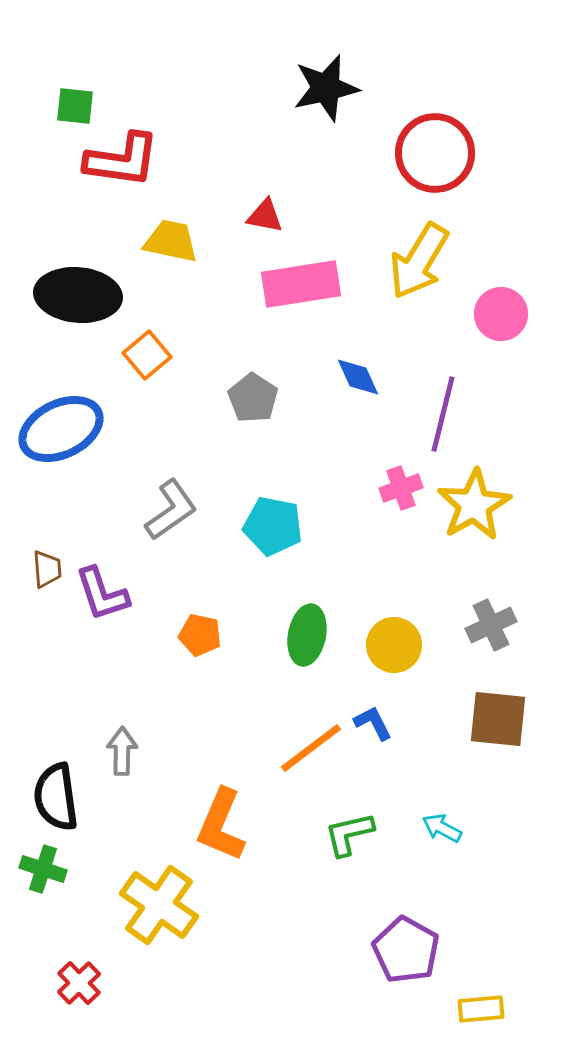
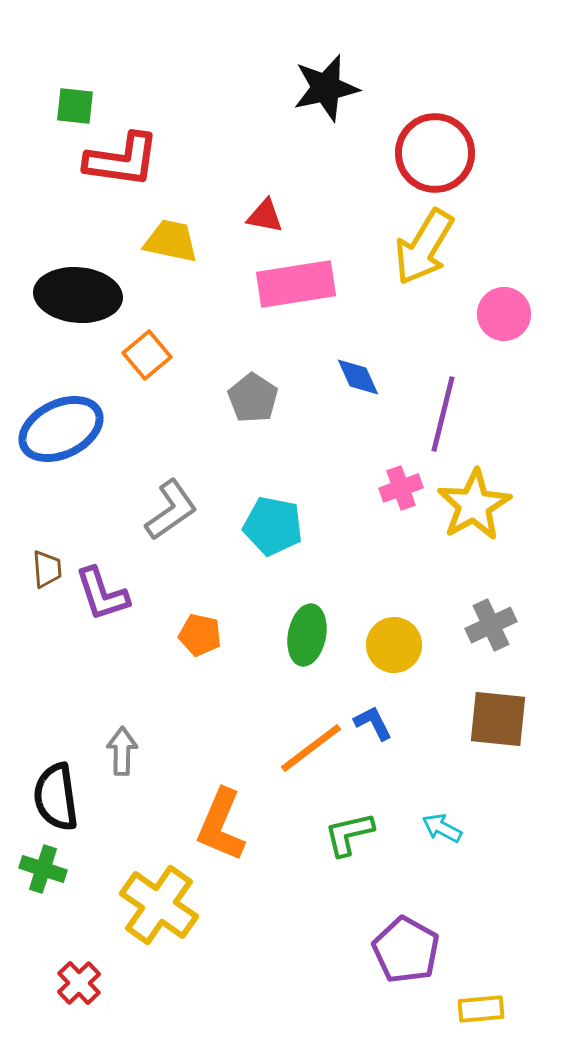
yellow arrow: moved 5 px right, 14 px up
pink rectangle: moved 5 px left
pink circle: moved 3 px right
